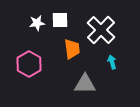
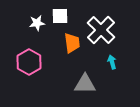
white square: moved 4 px up
orange trapezoid: moved 6 px up
pink hexagon: moved 2 px up
